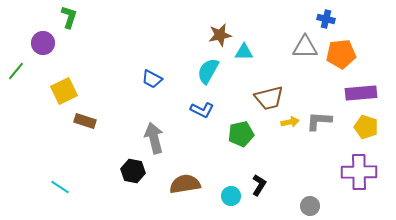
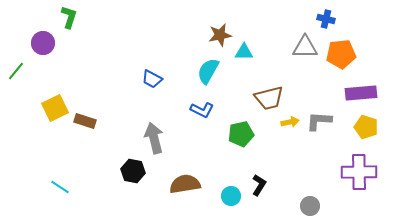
yellow square: moved 9 px left, 17 px down
